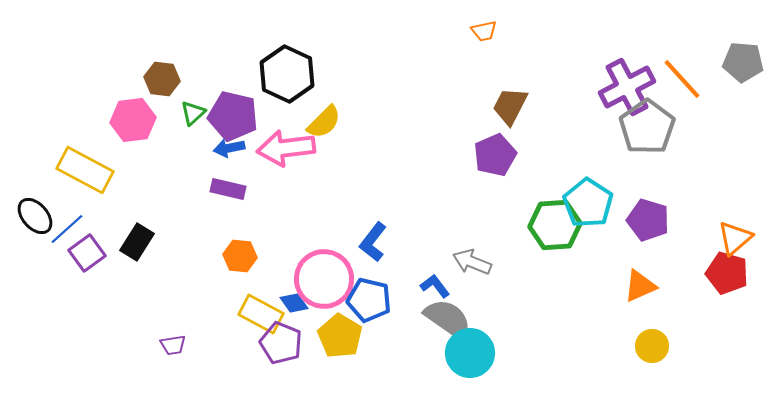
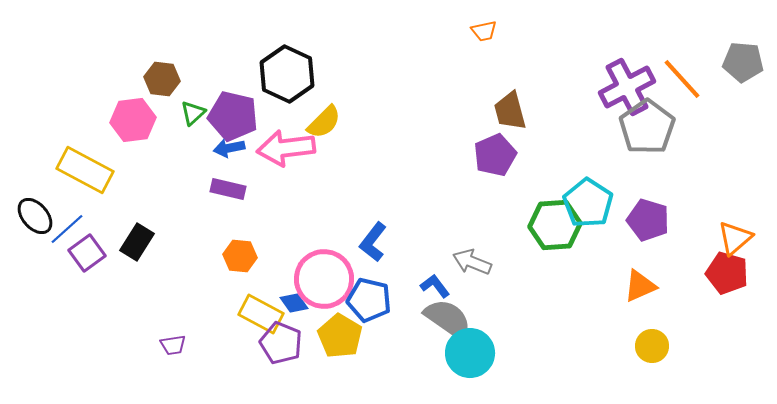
brown trapezoid at (510, 106): moved 5 px down; rotated 42 degrees counterclockwise
